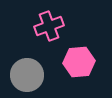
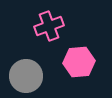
gray circle: moved 1 px left, 1 px down
